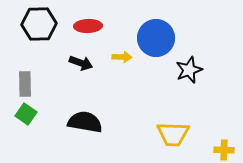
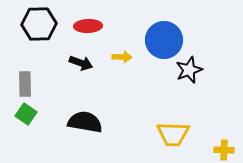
blue circle: moved 8 px right, 2 px down
